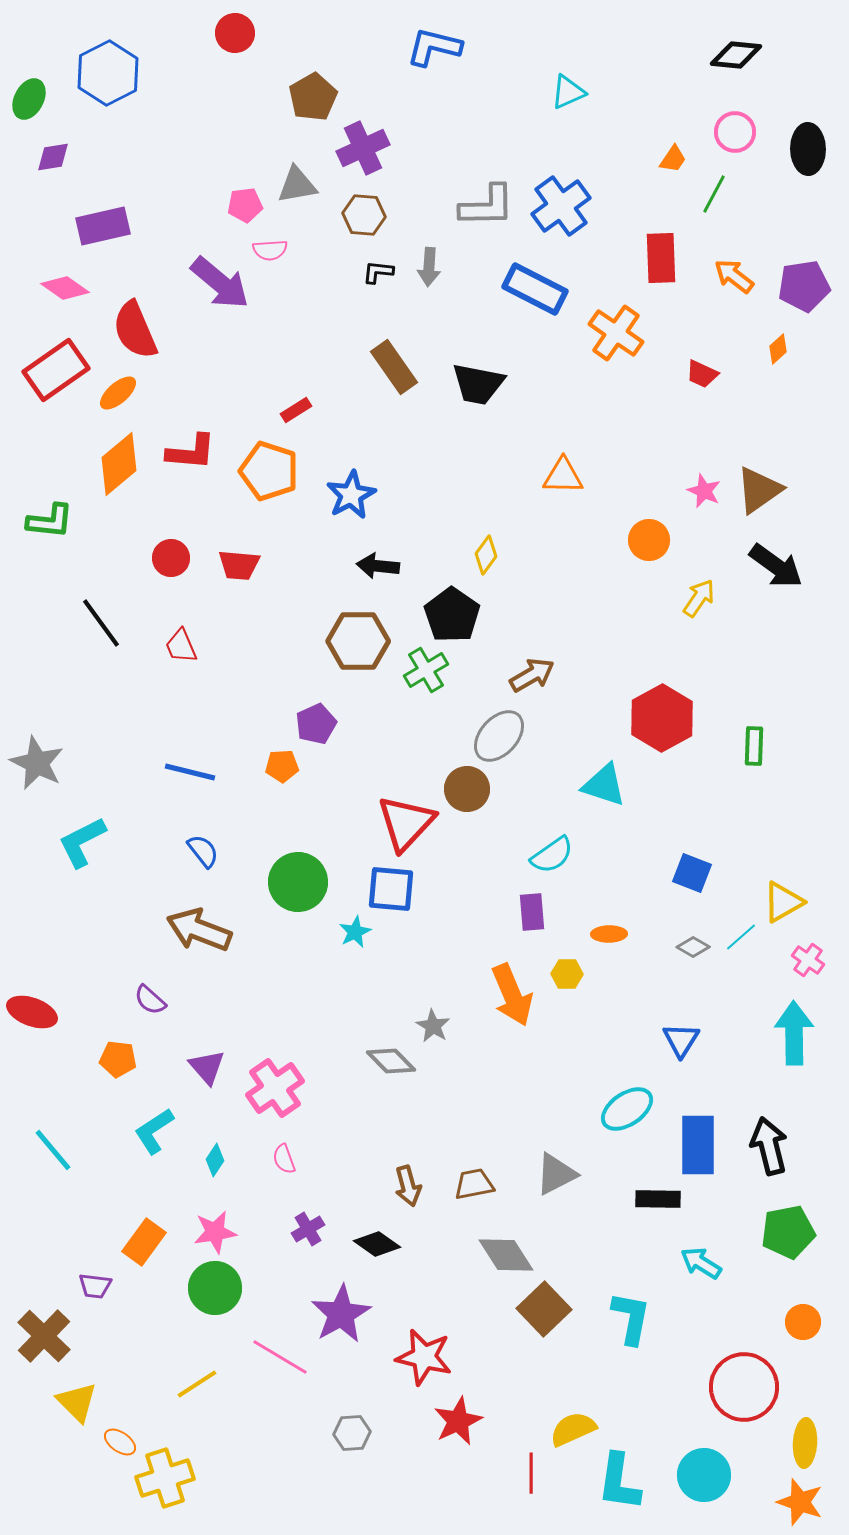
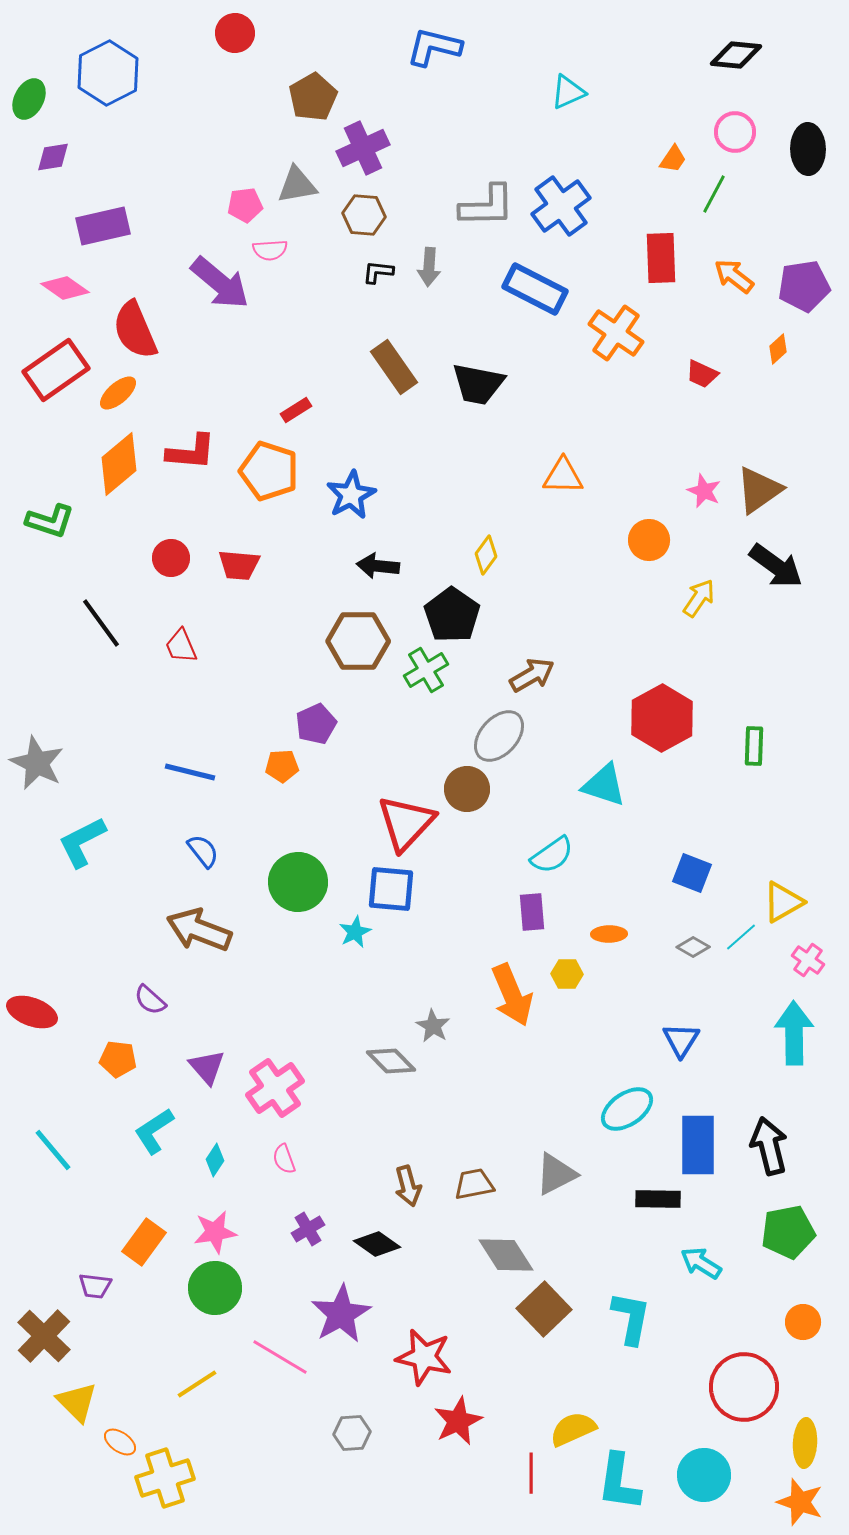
green L-shape at (50, 521): rotated 12 degrees clockwise
